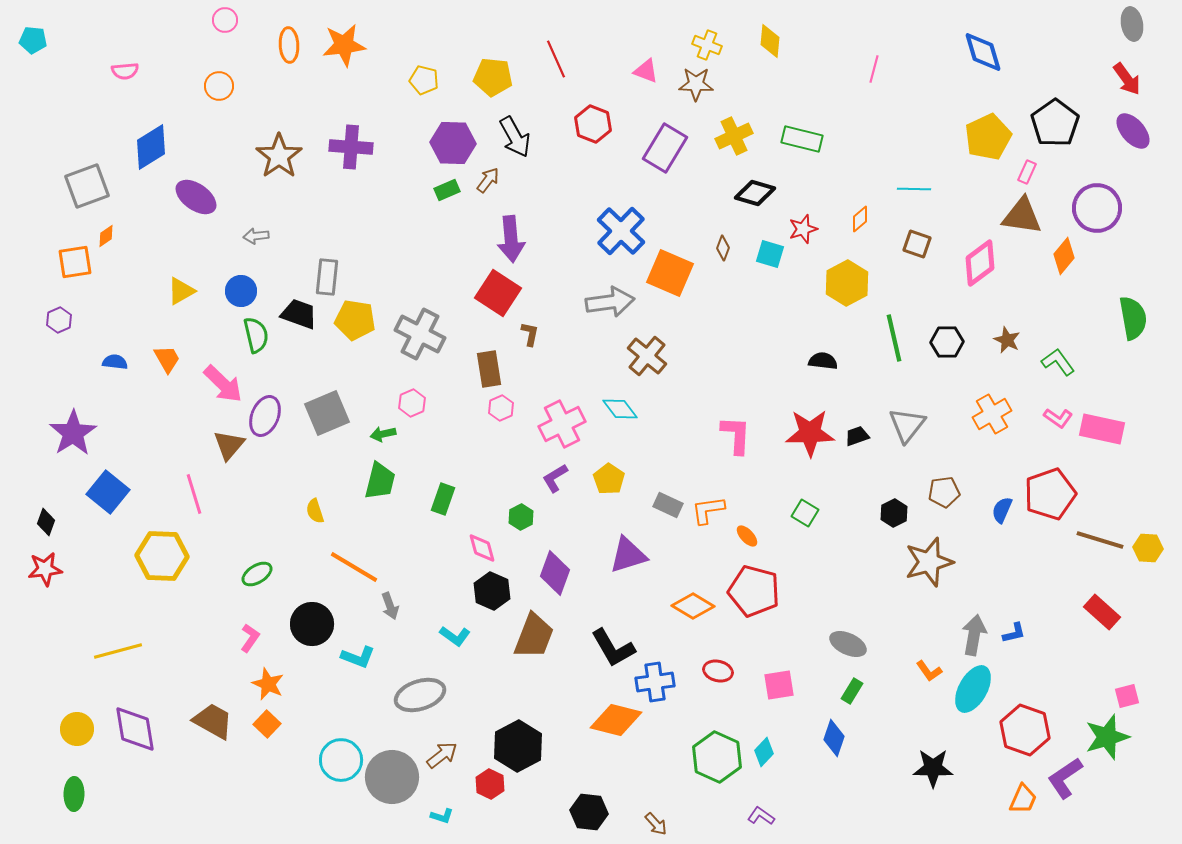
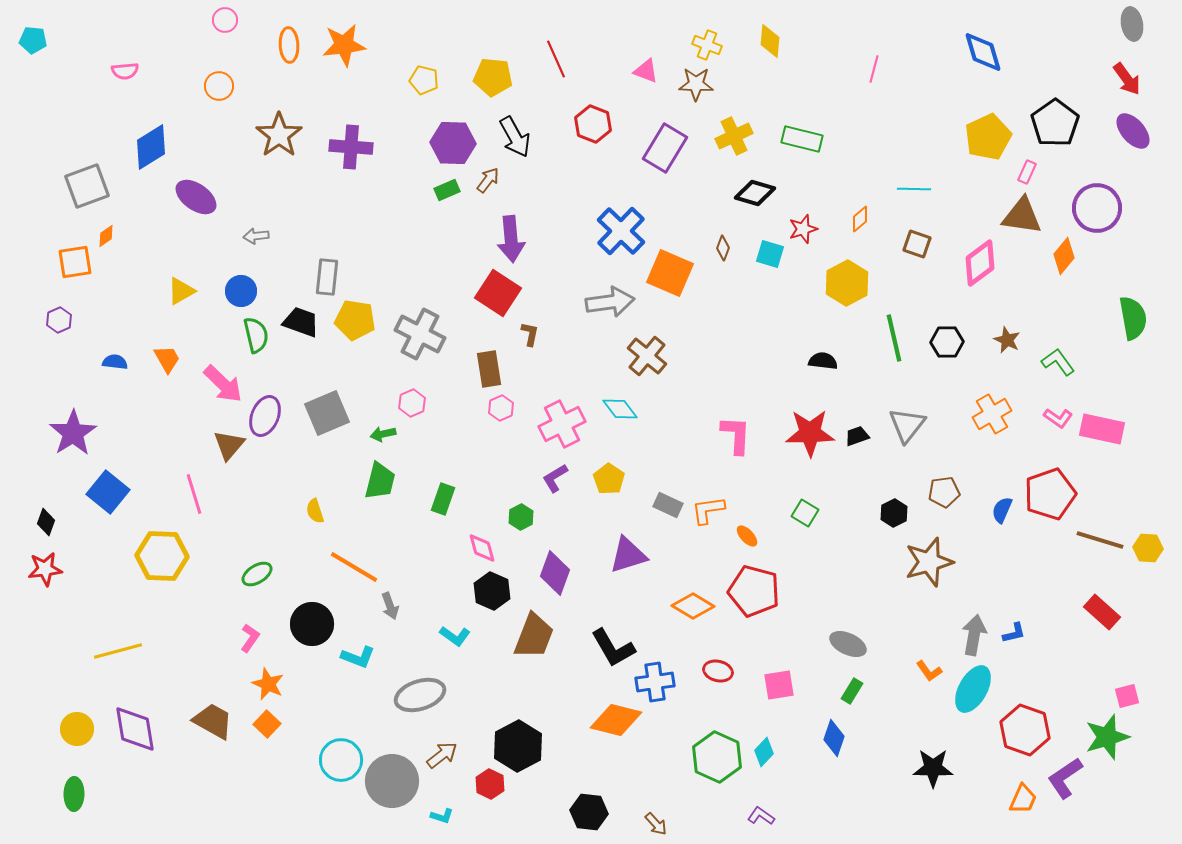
brown star at (279, 156): moved 21 px up
black trapezoid at (299, 314): moved 2 px right, 8 px down
gray circle at (392, 777): moved 4 px down
